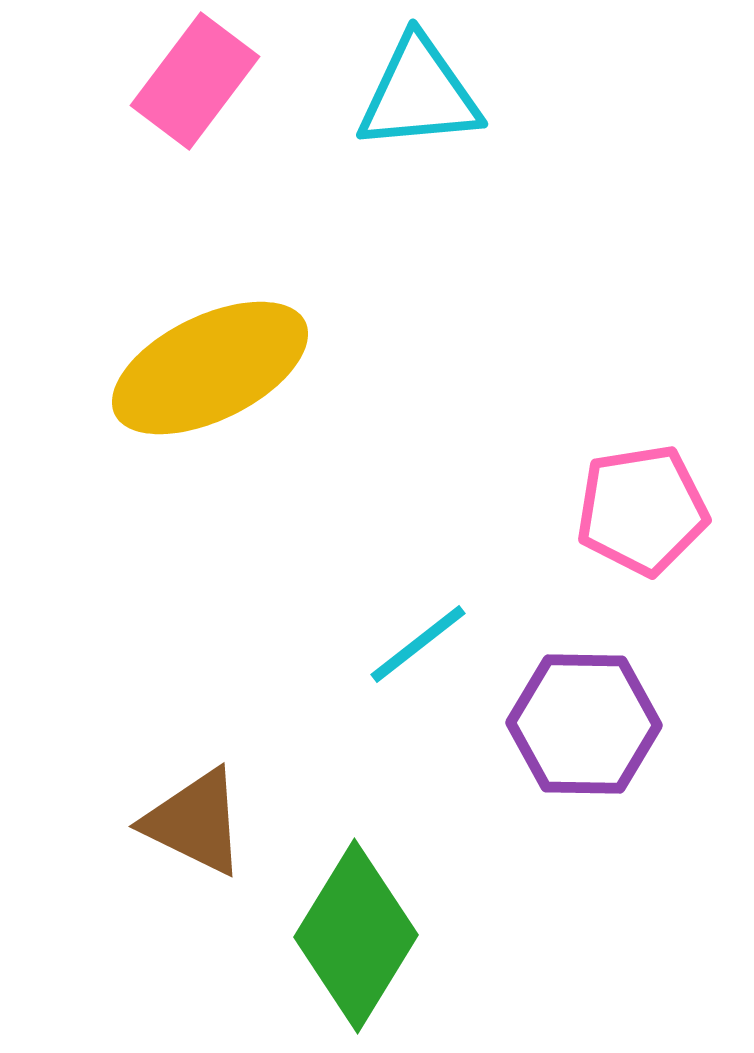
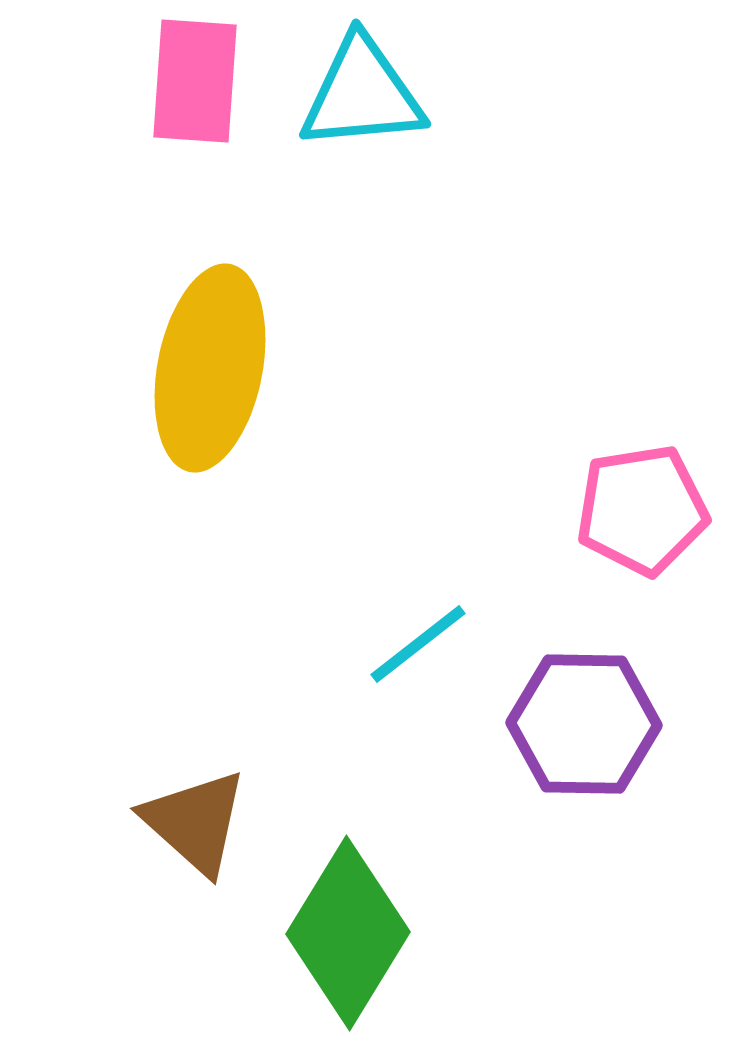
pink rectangle: rotated 33 degrees counterclockwise
cyan triangle: moved 57 px left
yellow ellipse: rotated 53 degrees counterclockwise
brown triangle: rotated 16 degrees clockwise
green diamond: moved 8 px left, 3 px up
